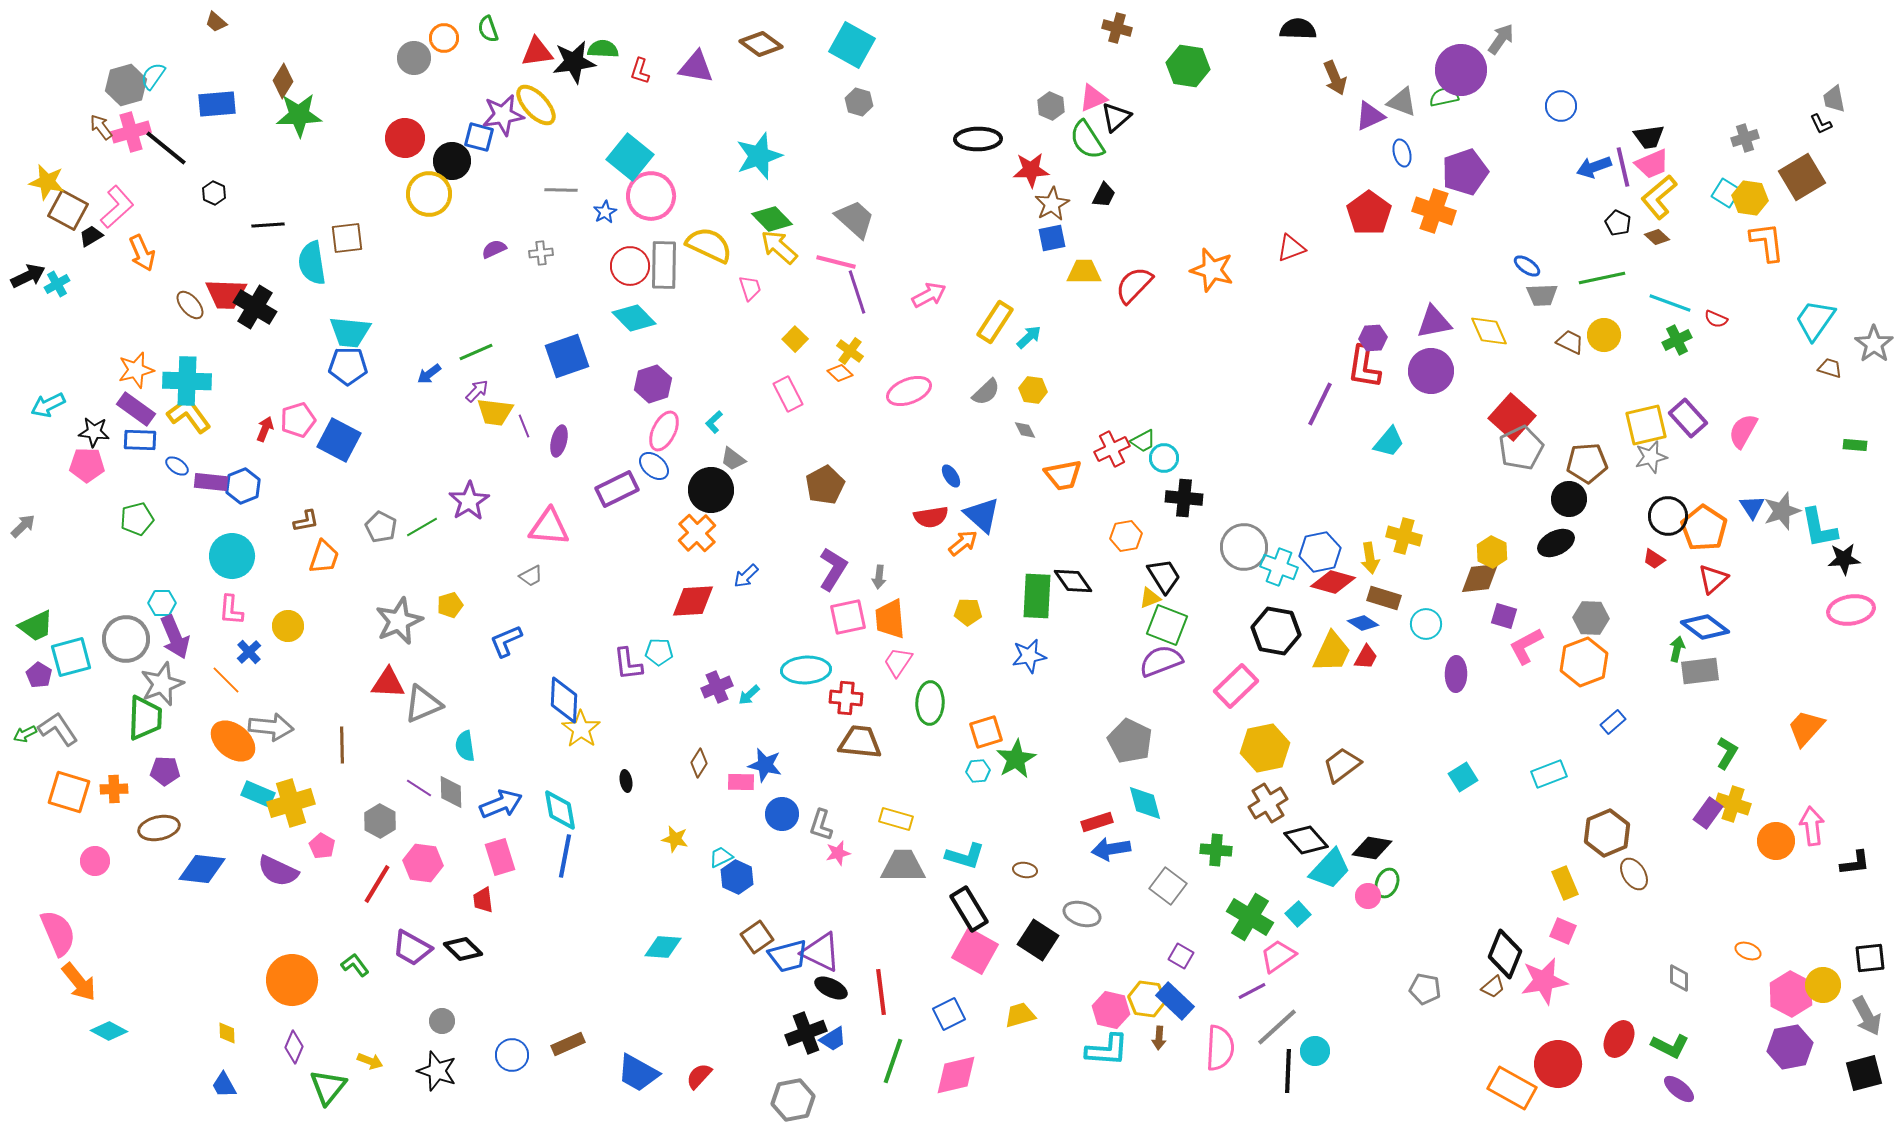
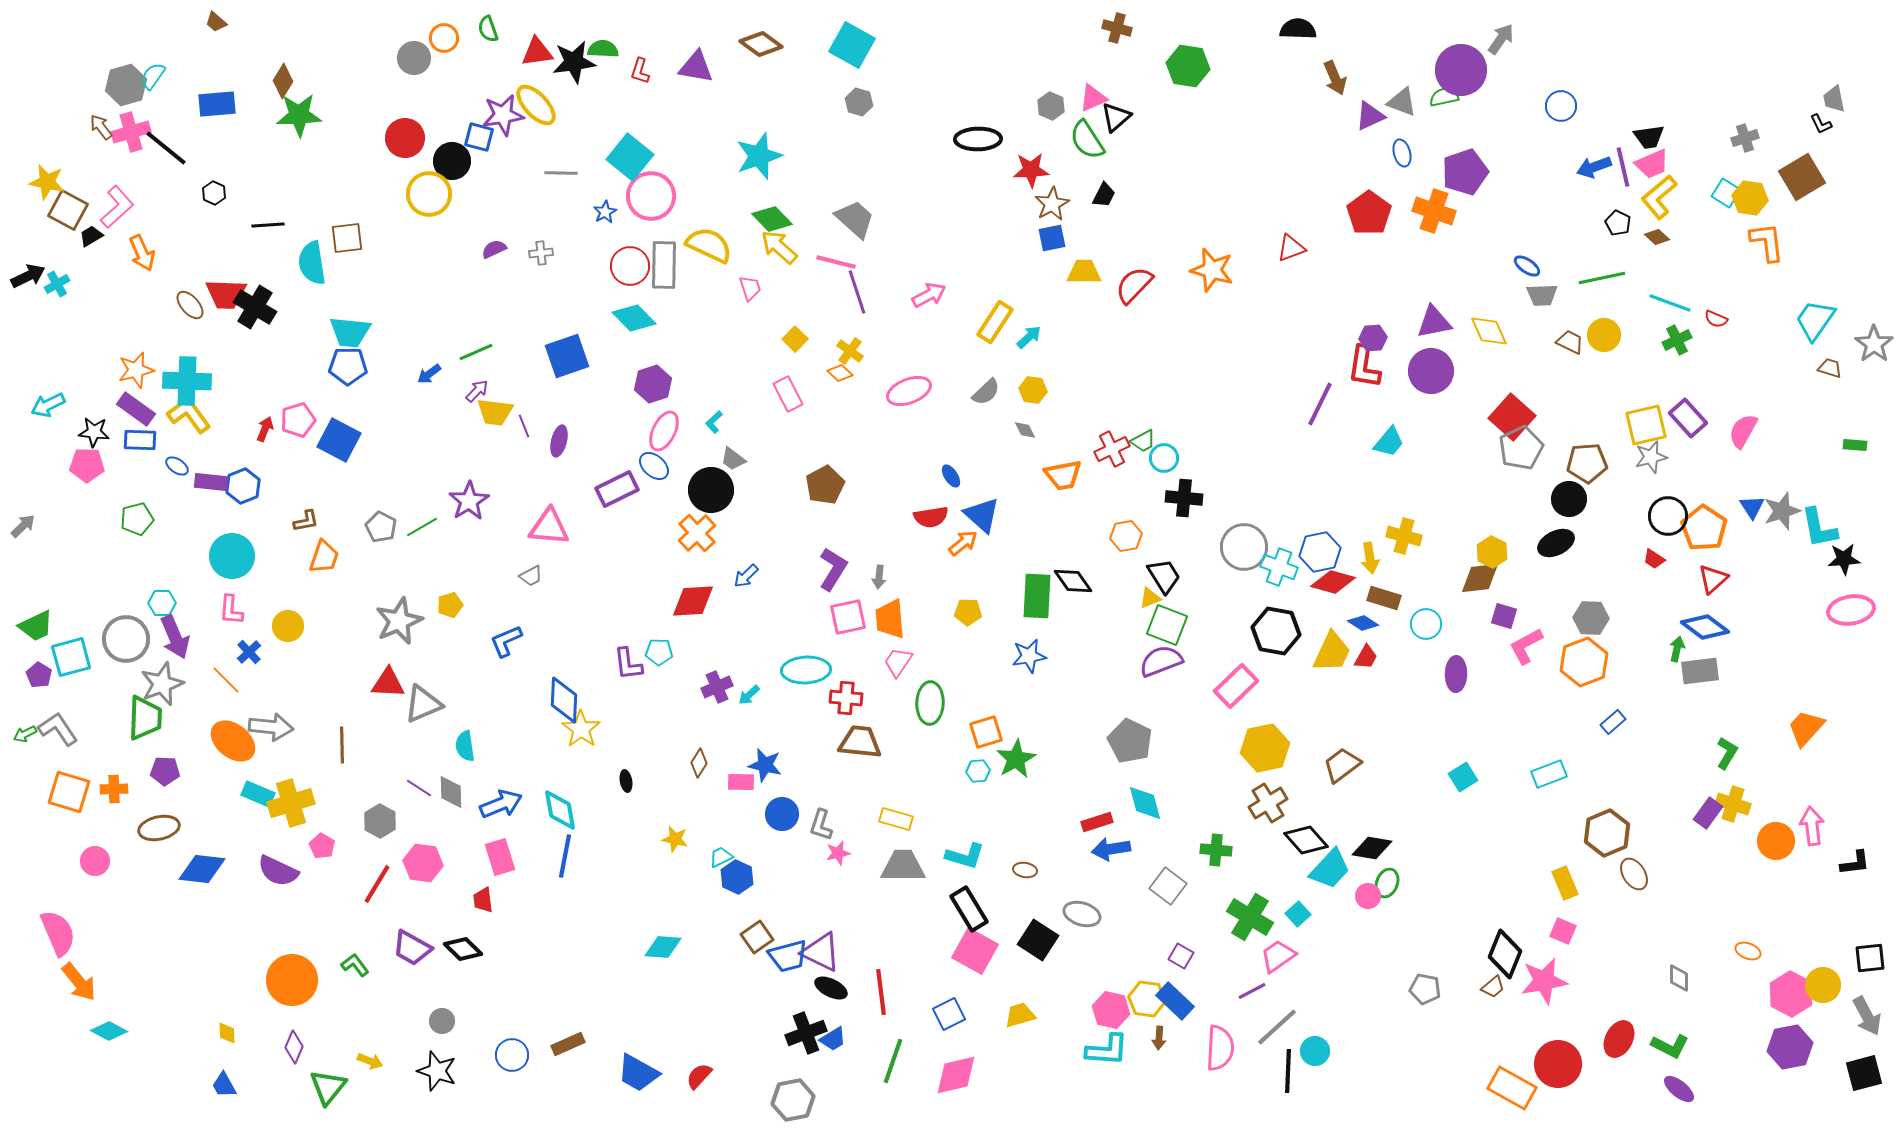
gray line at (561, 190): moved 17 px up
